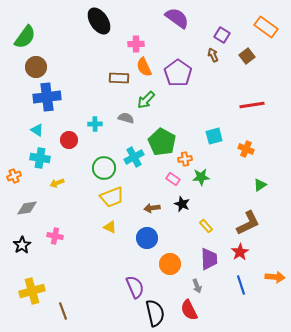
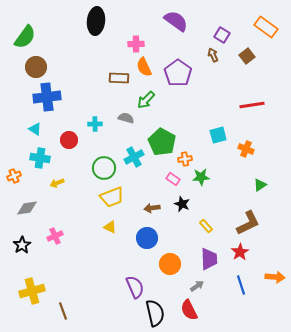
purple semicircle at (177, 18): moved 1 px left, 3 px down
black ellipse at (99, 21): moved 3 px left; rotated 40 degrees clockwise
cyan triangle at (37, 130): moved 2 px left, 1 px up
cyan square at (214, 136): moved 4 px right, 1 px up
pink cross at (55, 236): rotated 35 degrees counterclockwise
gray arrow at (197, 286): rotated 104 degrees counterclockwise
